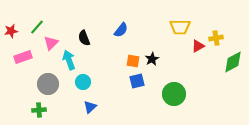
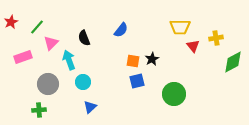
red star: moved 9 px up; rotated 16 degrees counterclockwise
red triangle: moved 5 px left; rotated 40 degrees counterclockwise
